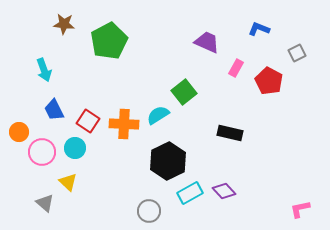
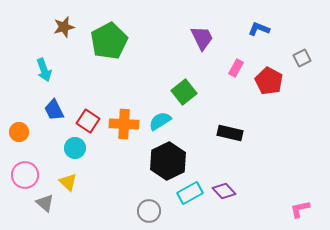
brown star: moved 3 px down; rotated 20 degrees counterclockwise
purple trapezoid: moved 5 px left, 4 px up; rotated 40 degrees clockwise
gray square: moved 5 px right, 5 px down
cyan semicircle: moved 2 px right, 6 px down
pink circle: moved 17 px left, 23 px down
